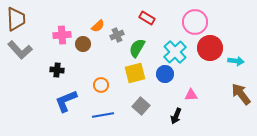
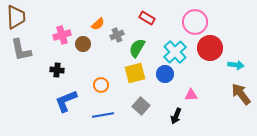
brown trapezoid: moved 2 px up
orange semicircle: moved 2 px up
pink cross: rotated 12 degrees counterclockwise
gray L-shape: moved 1 px right; rotated 30 degrees clockwise
cyan arrow: moved 4 px down
